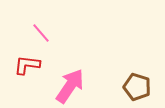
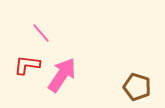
pink arrow: moved 8 px left, 11 px up
